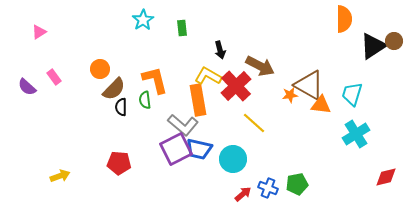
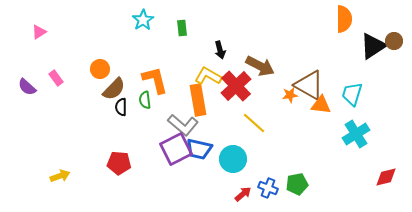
pink rectangle: moved 2 px right, 1 px down
